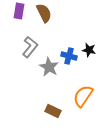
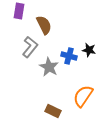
brown semicircle: moved 12 px down
